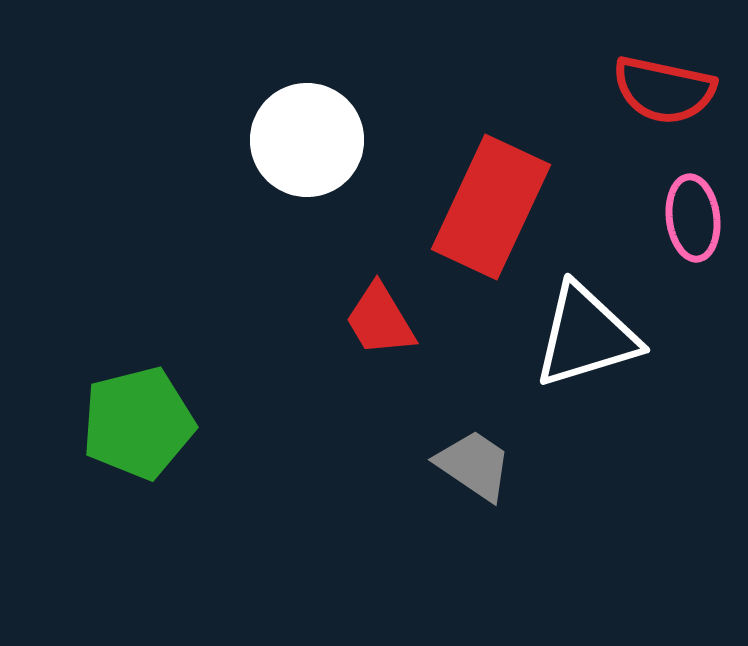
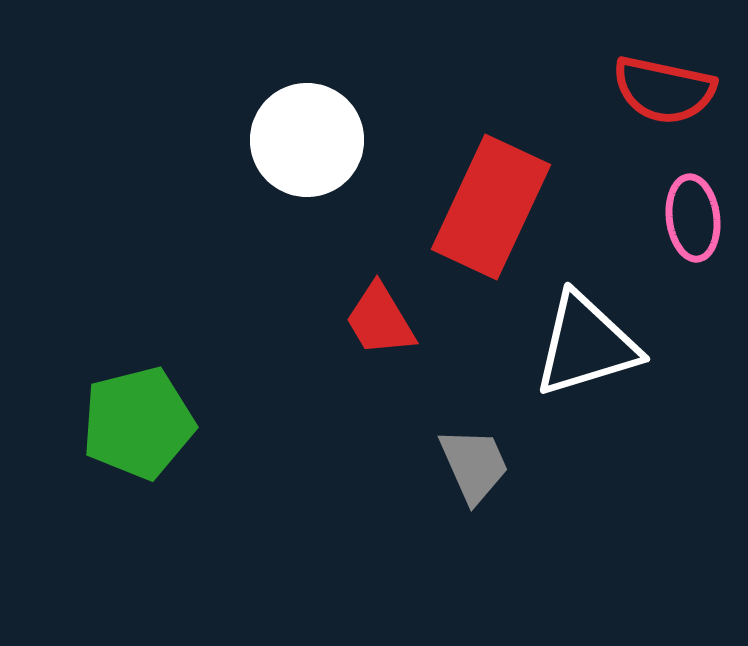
white triangle: moved 9 px down
gray trapezoid: rotated 32 degrees clockwise
